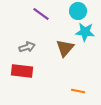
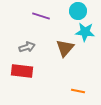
purple line: moved 2 px down; rotated 18 degrees counterclockwise
